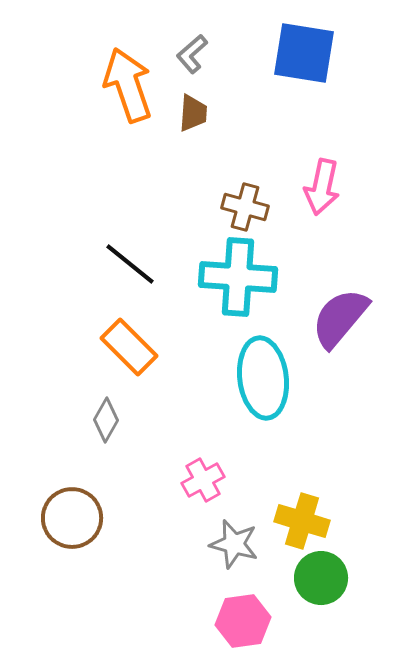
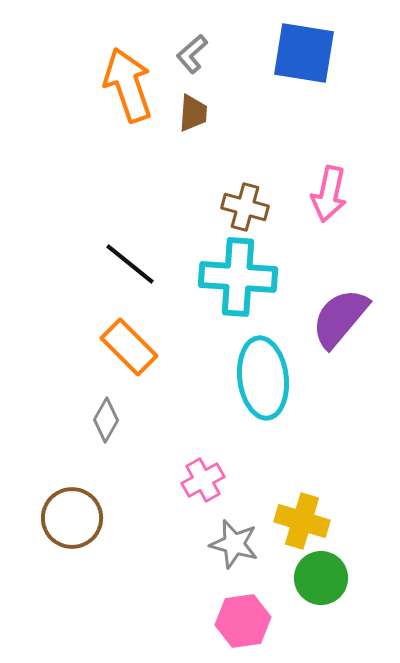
pink arrow: moved 7 px right, 7 px down
